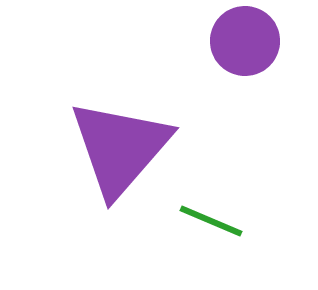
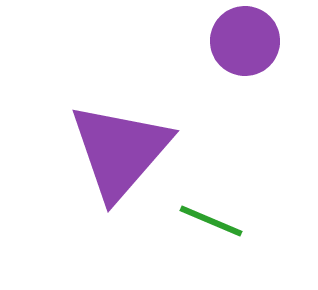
purple triangle: moved 3 px down
